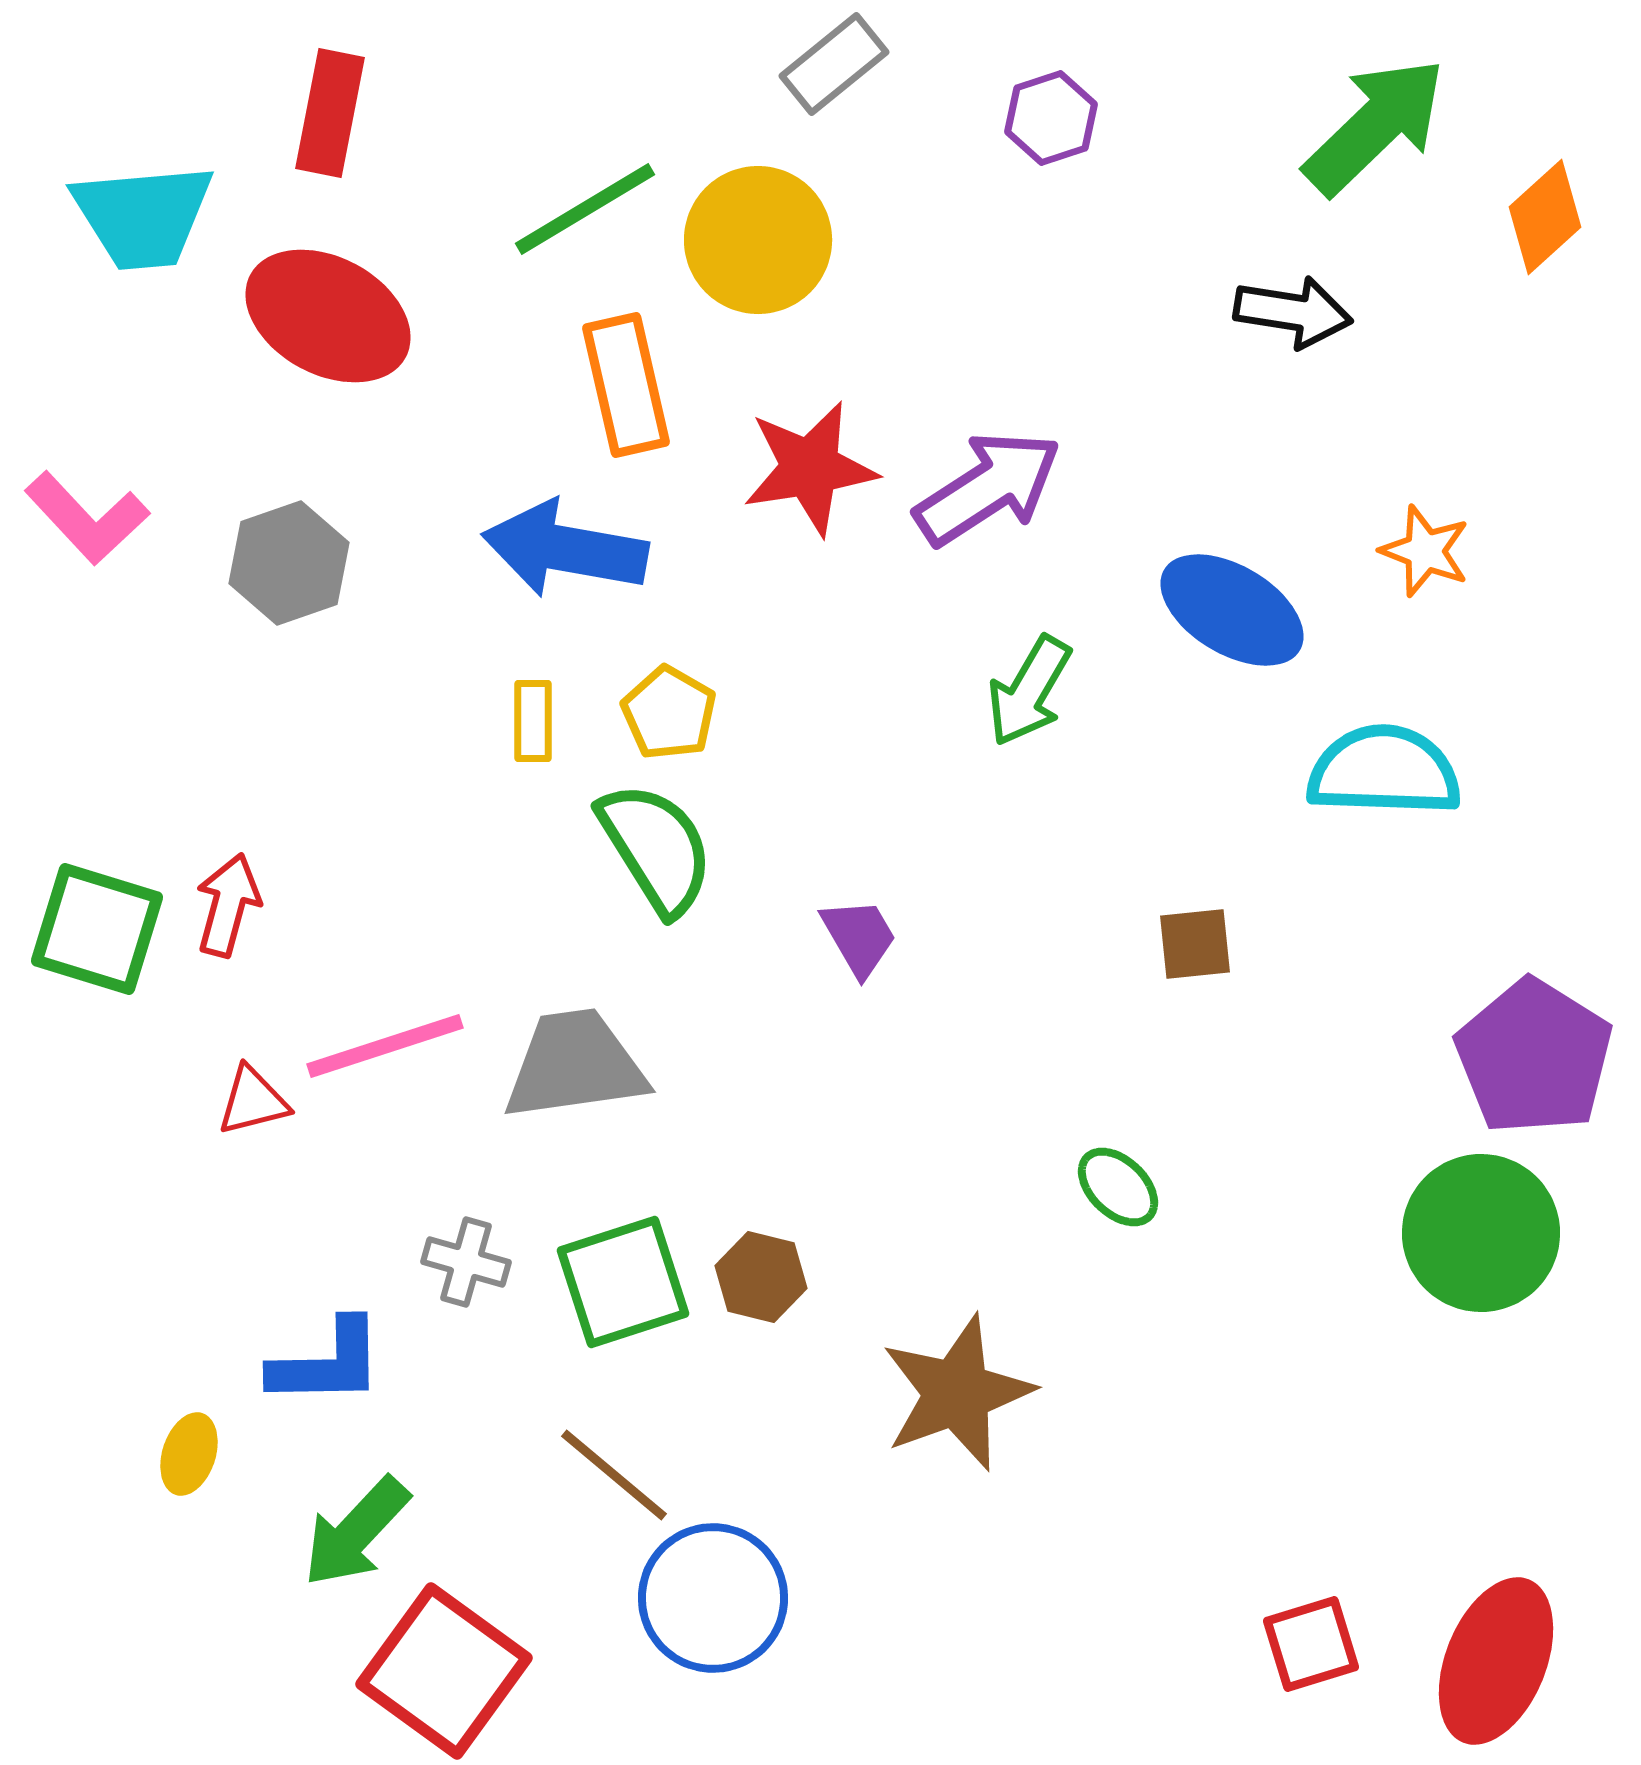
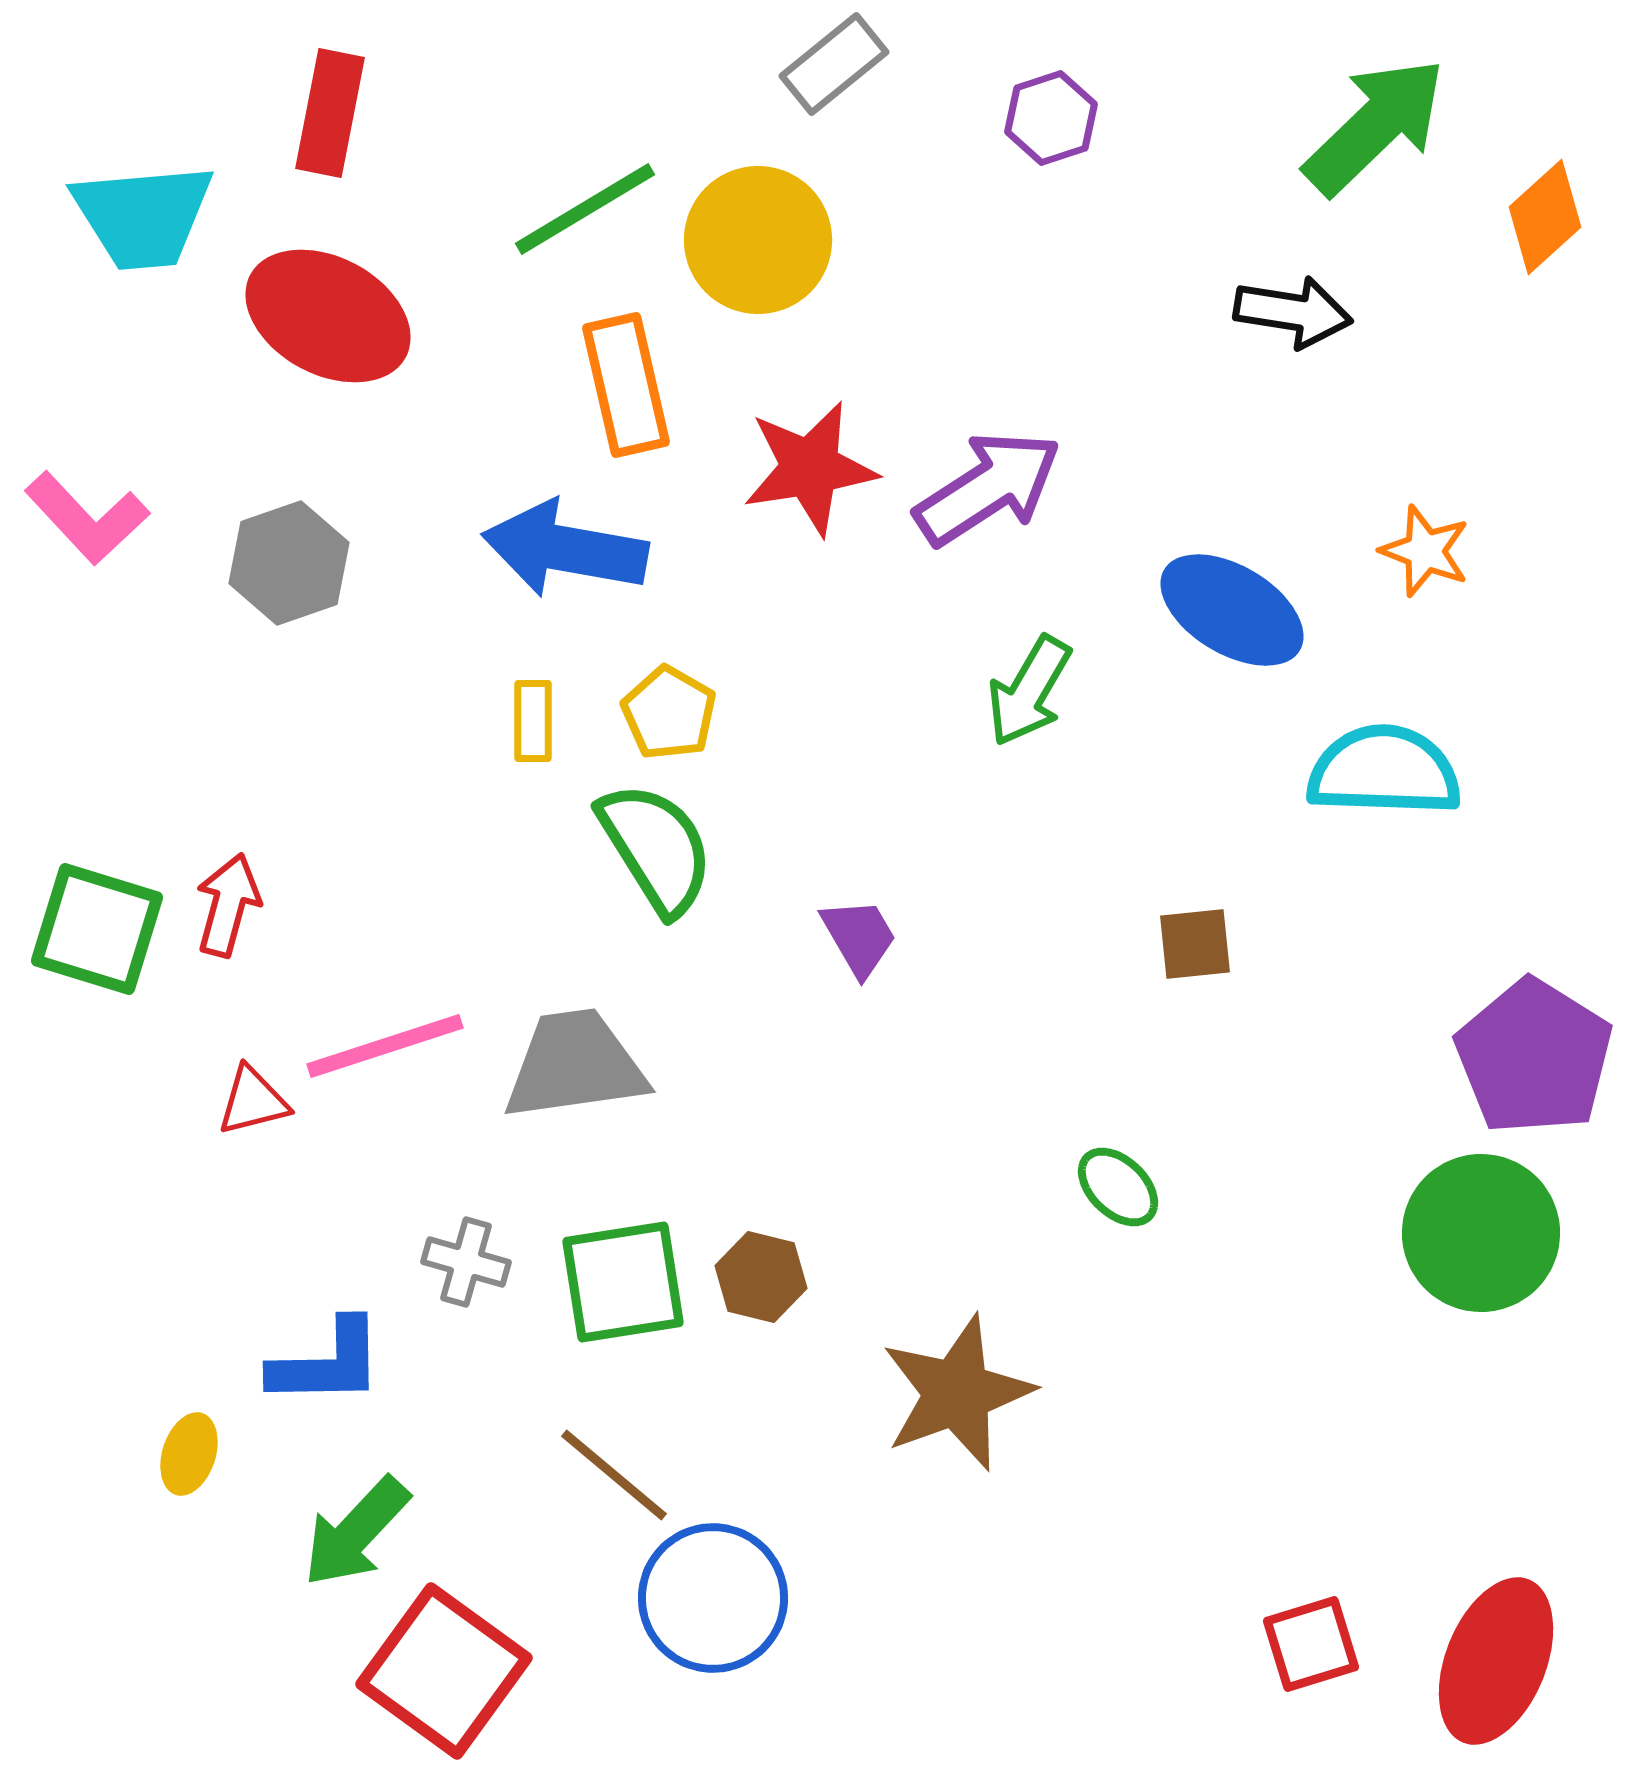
green square at (623, 1282): rotated 9 degrees clockwise
